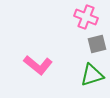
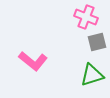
gray square: moved 2 px up
pink L-shape: moved 5 px left, 4 px up
